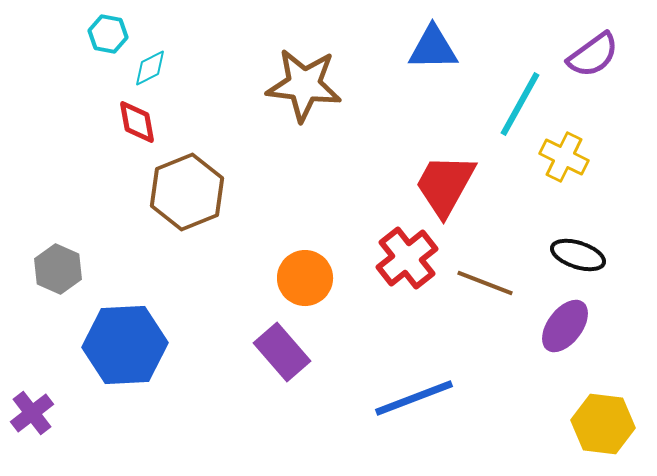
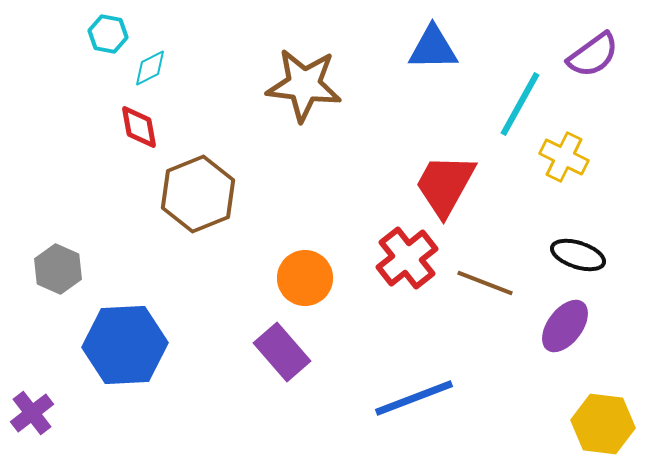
red diamond: moved 2 px right, 5 px down
brown hexagon: moved 11 px right, 2 px down
